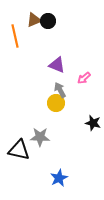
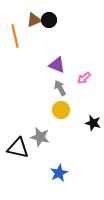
black circle: moved 1 px right, 1 px up
gray arrow: moved 2 px up
yellow circle: moved 5 px right, 7 px down
gray star: rotated 12 degrees clockwise
black triangle: moved 1 px left, 2 px up
blue star: moved 5 px up
